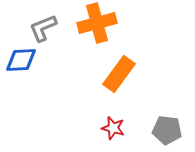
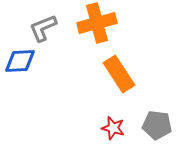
blue diamond: moved 1 px left, 1 px down
orange rectangle: rotated 69 degrees counterclockwise
gray pentagon: moved 10 px left, 5 px up
